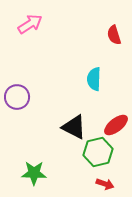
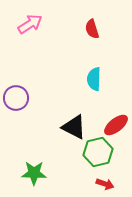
red semicircle: moved 22 px left, 6 px up
purple circle: moved 1 px left, 1 px down
